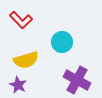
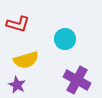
red L-shape: moved 3 px left, 4 px down; rotated 30 degrees counterclockwise
cyan circle: moved 3 px right, 3 px up
purple star: moved 1 px left
